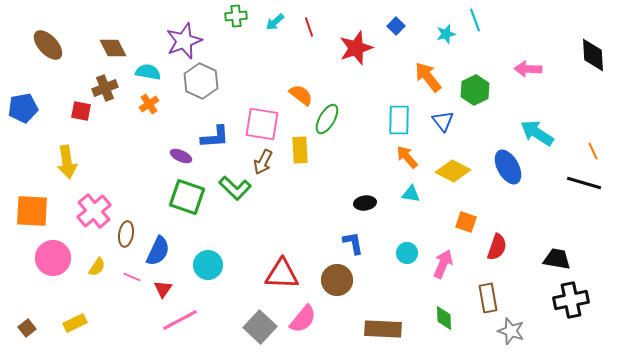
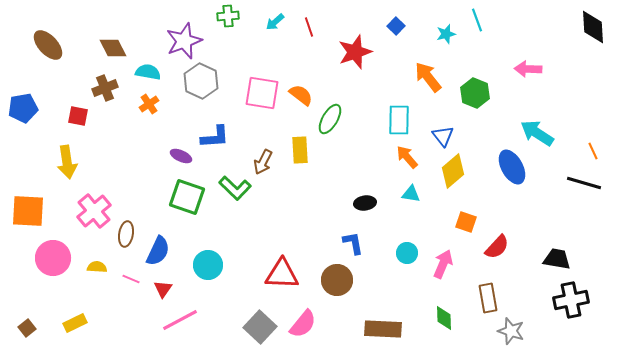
green cross at (236, 16): moved 8 px left
cyan line at (475, 20): moved 2 px right
red star at (356, 48): moved 1 px left, 4 px down
black diamond at (593, 55): moved 28 px up
green hexagon at (475, 90): moved 3 px down; rotated 12 degrees counterclockwise
red square at (81, 111): moved 3 px left, 5 px down
green ellipse at (327, 119): moved 3 px right
blue triangle at (443, 121): moved 15 px down
pink square at (262, 124): moved 31 px up
blue ellipse at (508, 167): moved 4 px right
yellow diamond at (453, 171): rotated 68 degrees counterclockwise
orange square at (32, 211): moved 4 px left
red semicircle at (497, 247): rotated 24 degrees clockwise
yellow semicircle at (97, 267): rotated 120 degrees counterclockwise
pink line at (132, 277): moved 1 px left, 2 px down
pink semicircle at (303, 319): moved 5 px down
